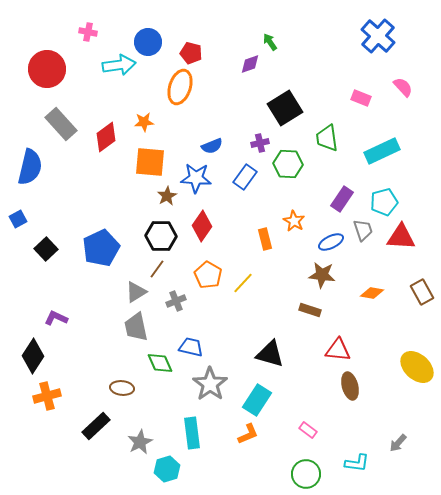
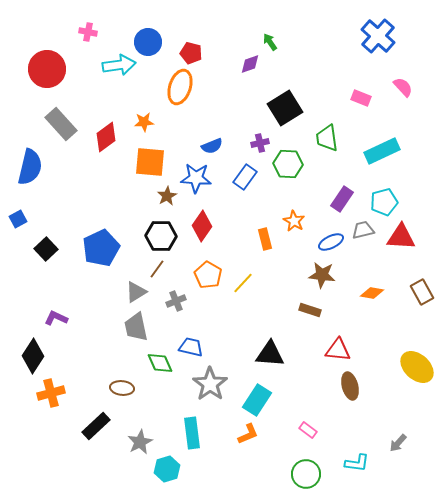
gray trapezoid at (363, 230): rotated 85 degrees counterclockwise
black triangle at (270, 354): rotated 12 degrees counterclockwise
orange cross at (47, 396): moved 4 px right, 3 px up
